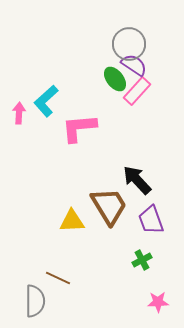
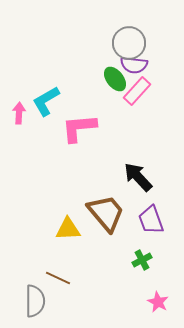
gray circle: moved 1 px up
purple semicircle: rotated 152 degrees clockwise
cyan L-shape: rotated 12 degrees clockwise
black arrow: moved 1 px right, 3 px up
brown trapezoid: moved 3 px left, 7 px down; rotated 9 degrees counterclockwise
yellow triangle: moved 4 px left, 8 px down
pink star: rotated 30 degrees clockwise
